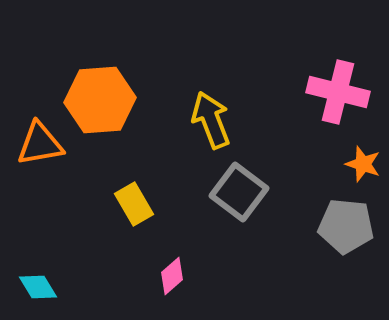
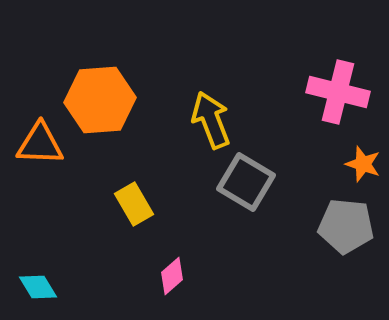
orange triangle: rotated 12 degrees clockwise
gray square: moved 7 px right, 10 px up; rotated 6 degrees counterclockwise
